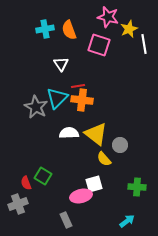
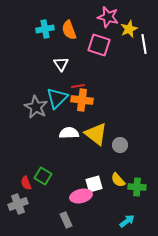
yellow semicircle: moved 14 px right, 21 px down
